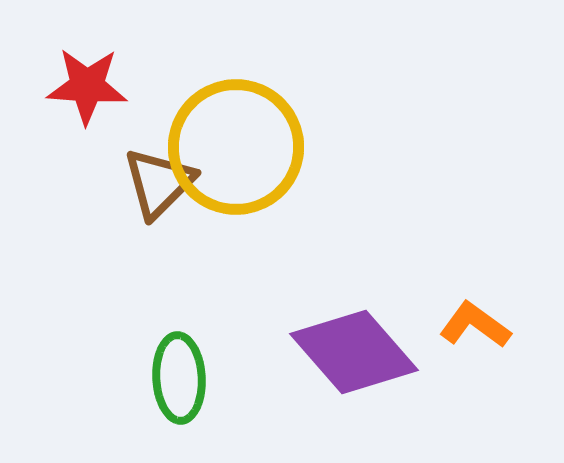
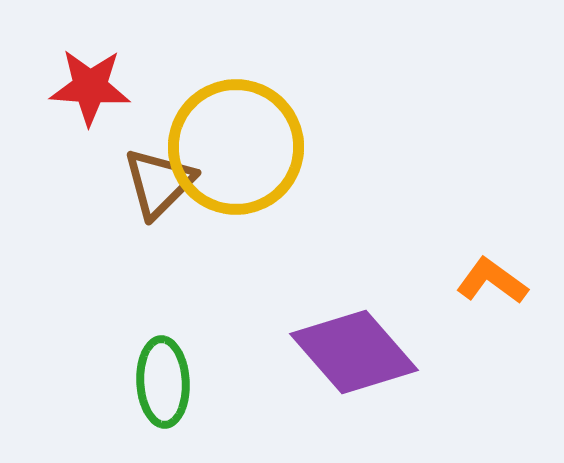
red star: moved 3 px right, 1 px down
orange L-shape: moved 17 px right, 44 px up
green ellipse: moved 16 px left, 4 px down
